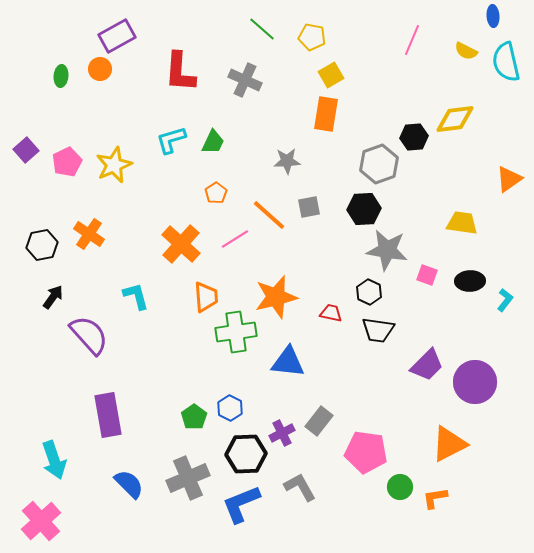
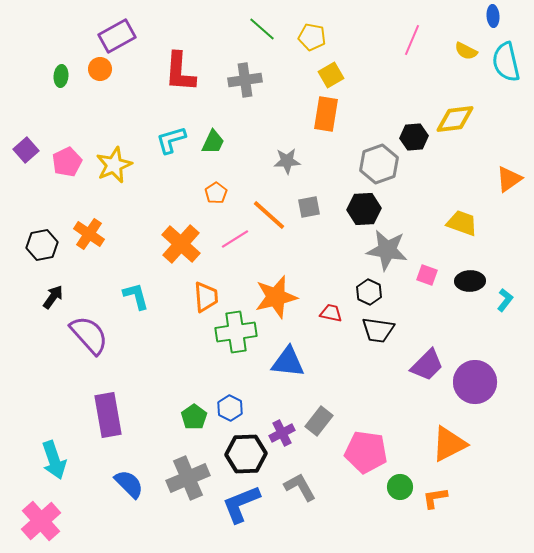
gray cross at (245, 80): rotated 32 degrees counterclockwise
yellow trapezoid at (462, 223): rotated 12 degrees clockwise
